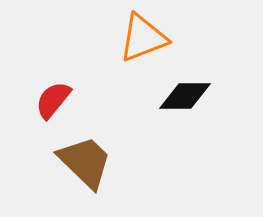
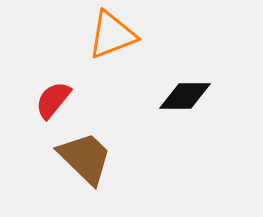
orange triangle: moved 31 px left, 3 px up
brown trapezoid: moved 4 px up
